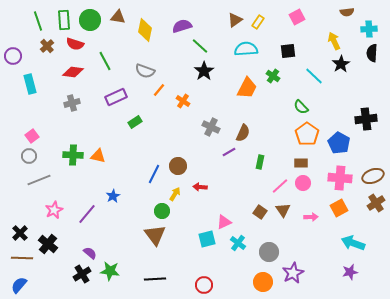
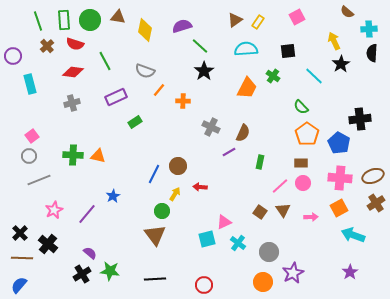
brown semicircle at (347, 12): rotated 48 degrees clockwise
orange cross at (183, 101): rotated 32 degrees counterclockwise
black cross at (366, 119): moved 6 px left
cyan arrow at (353, 243): moved 8 px up
purple star at (350, 272): rotated 21 degrees counterclockwise
